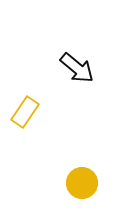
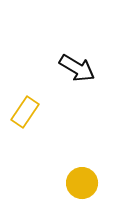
black arrow: rotated 9 degrees counterclockwise
